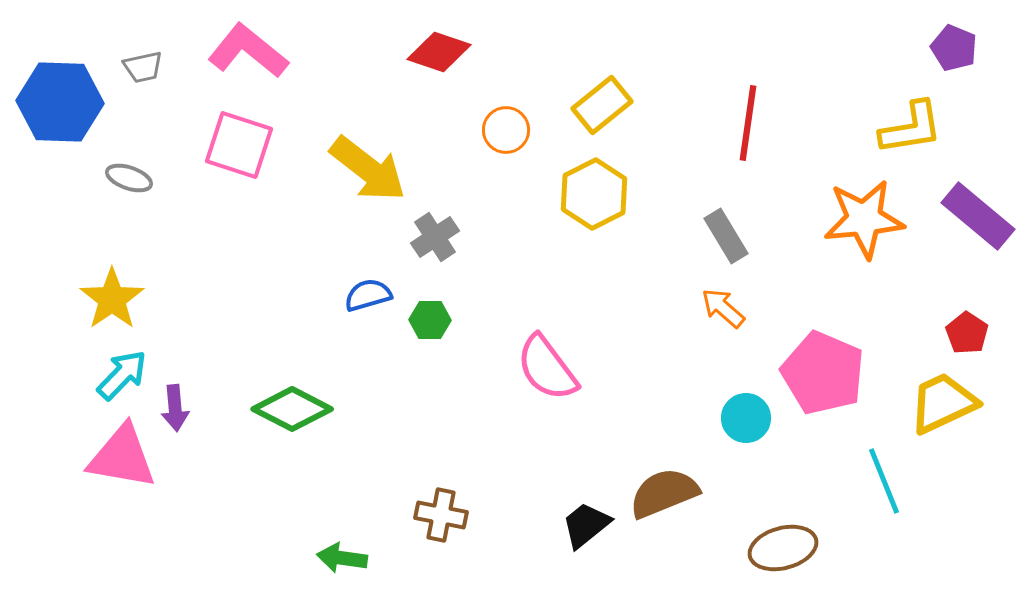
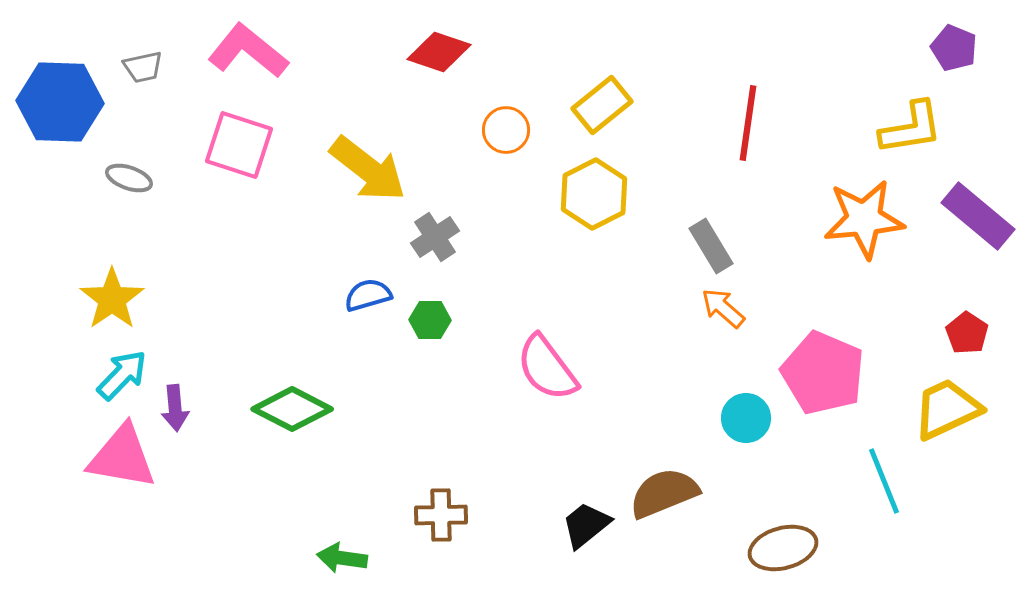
gray rectangle: moved 15 px left, 10 px down
yellow trapezoid: moved 4 px right, 6 px down
brown cross: rotated 12 degrees counterclockwise
